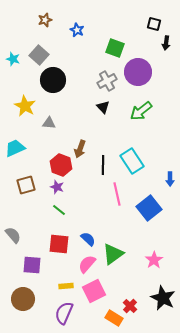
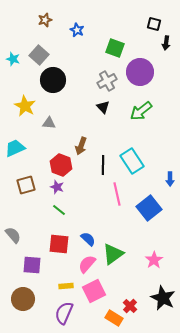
purple circle: moved 2 px right
brown arrow: moved 1 px right, 3 px up
